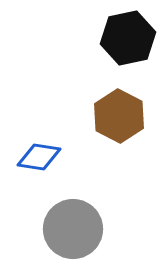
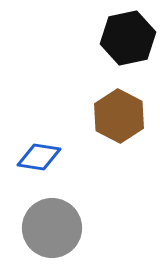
gray circle: moved 21 px left, 1 px up
